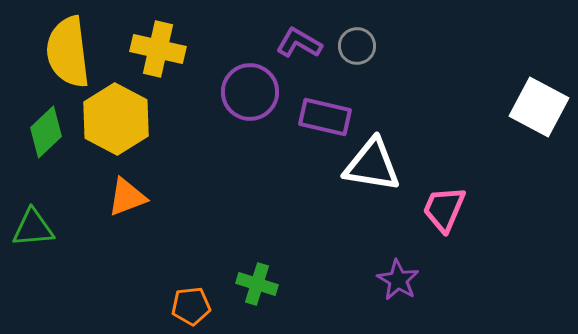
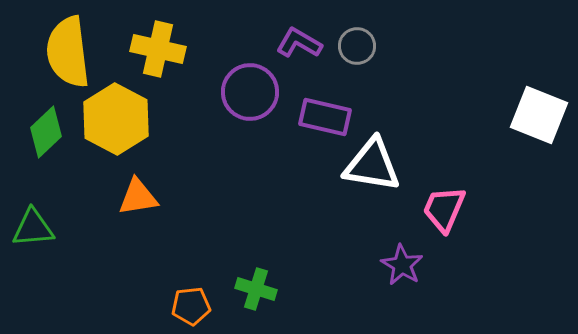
white square: moved 8 px down; rotated 6 degrees counterclockwise
orange triangle: moved 11 px right; rotated 12 degrees clockwise
purple star: moved 4 px right, 15 px up
green cross: moved 1 px left, 5 px down
